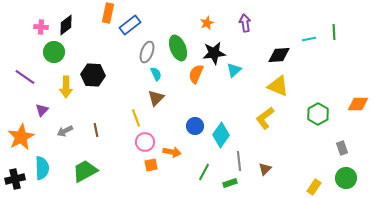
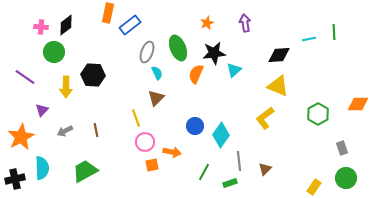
cyan semicircle at (156, 74): moved 1 px right, 1 px up
orange square at (151, 165): moved 1 px right
